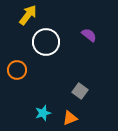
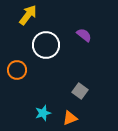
purple semicircle: moved 5 px left
white circle: moved 3 px down
